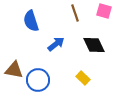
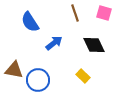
pink square: moved 2 px down
blue semicircle: moved 1 px left, 1 px down; rotated 15 degrees counterclockwise
blue arrow: moved 2 px left, 1 px up
yellow rectangle: moved 2 px up
